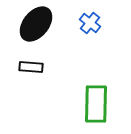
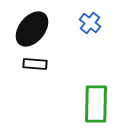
black ellipse: moved 4 px left, 5 px down
black rectangle: moved 4 px right, 3 px up
